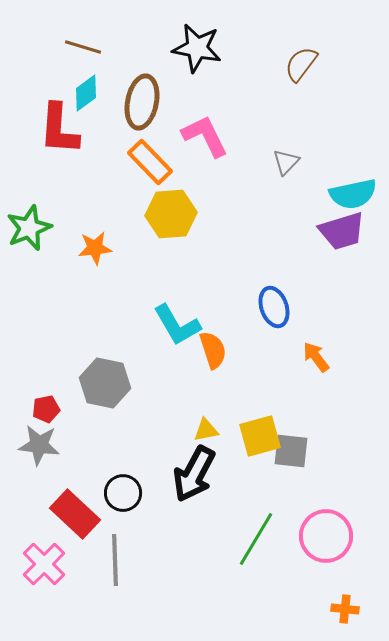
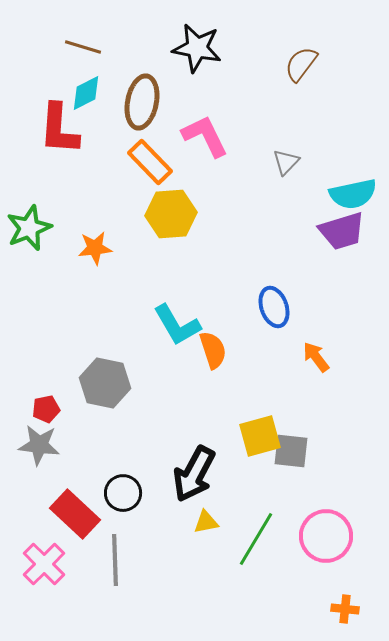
cyan diamond: rotated 9 degrees clockwise
yellow triangle: moved 92 px down
